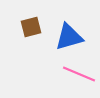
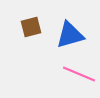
blue triangle: moved 1 px right, 2 px up
